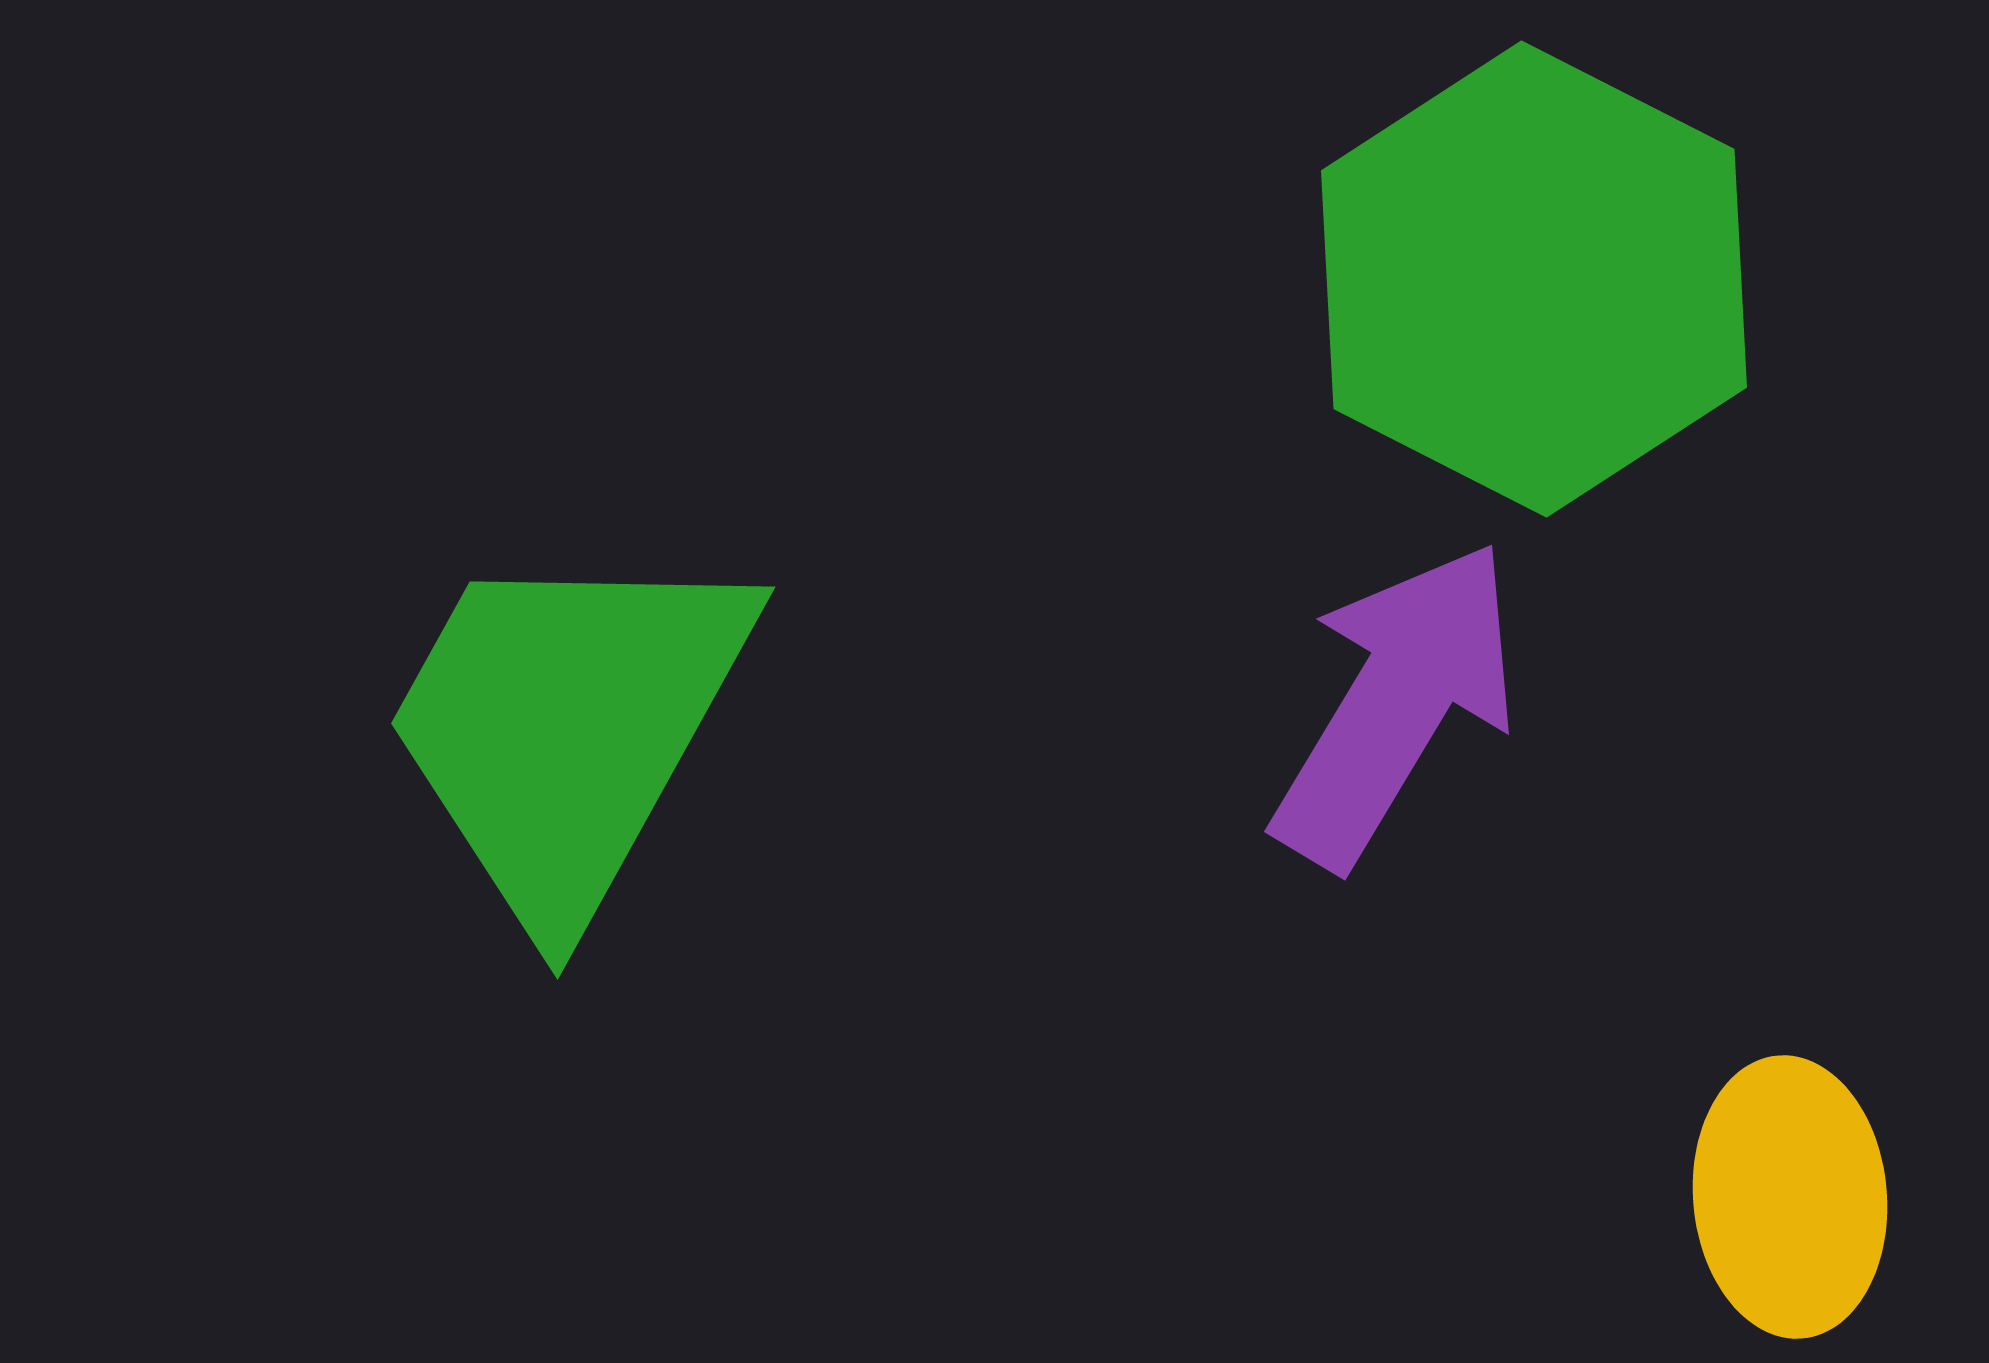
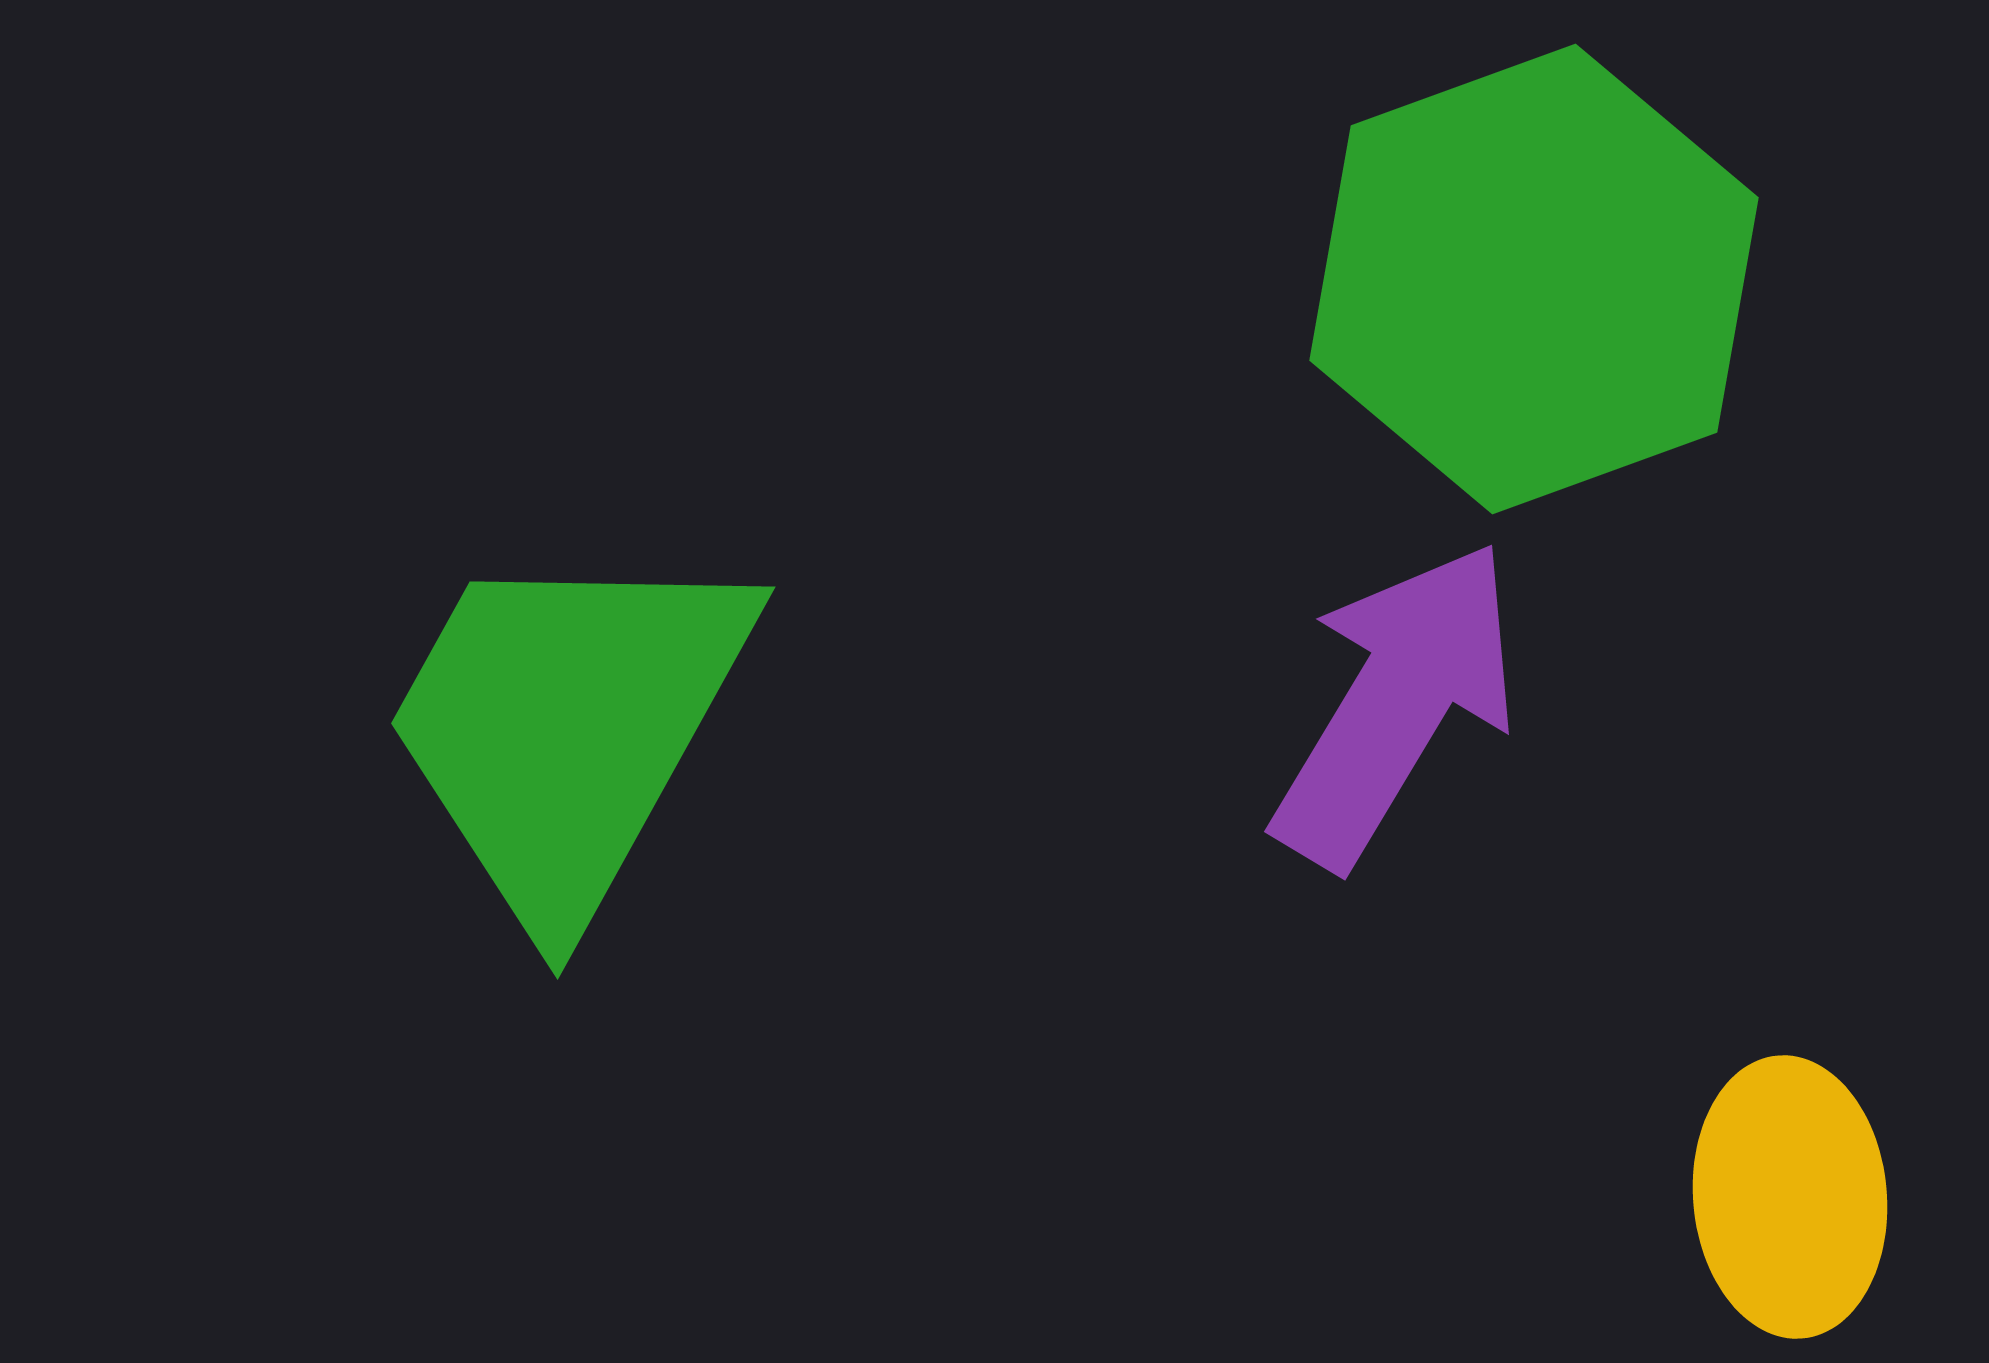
green hexagon: rotated 13 degrees clockwise
